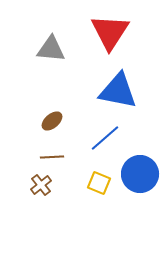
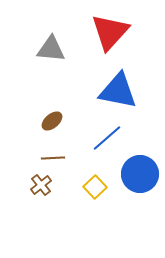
red triangle: rotated 9 degrees clockwise
blue line: moved 2 px right
brown line: moved 1 px right, 1 px down
yellow square: moved 4 px left, 4 px down; rotated 25 degrees clockwise
